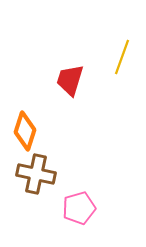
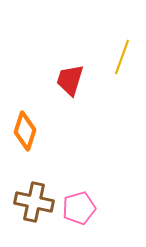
brown cross: moved 2 px left, 28 px down
